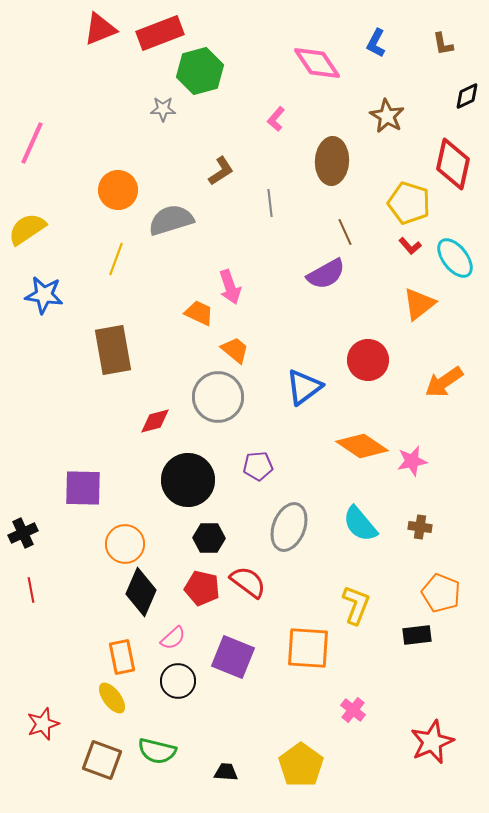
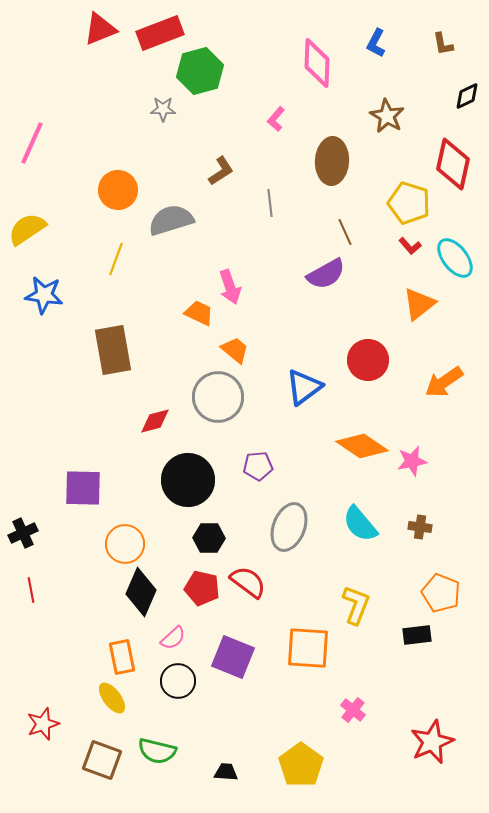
pink diamond at (317, 63): rotated 36 degrees clockwise
